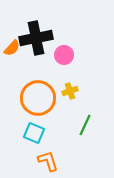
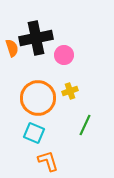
orange semicircle: rotated 60 degrees counterclockwise
